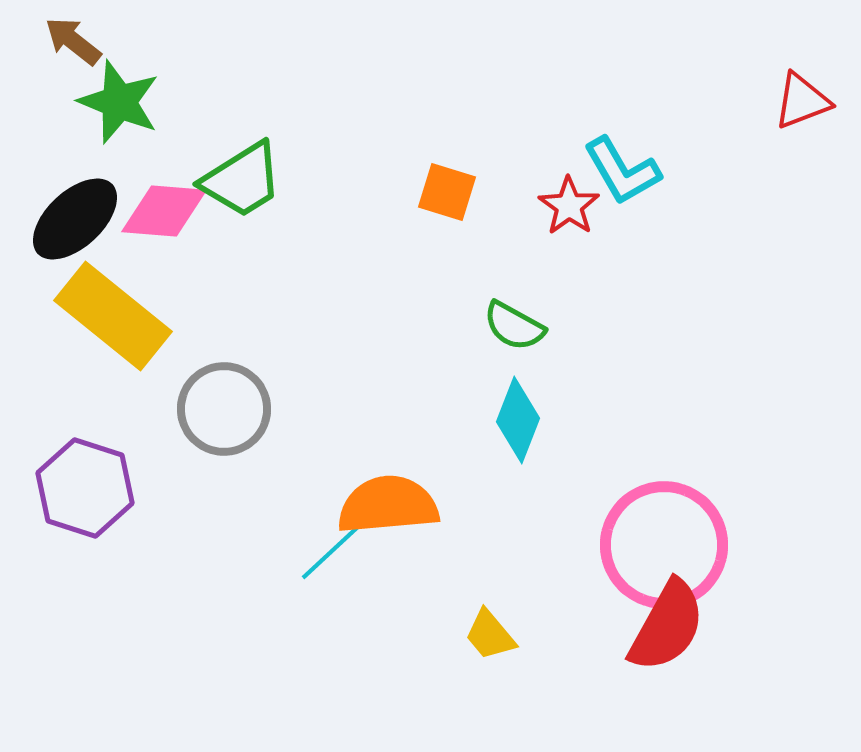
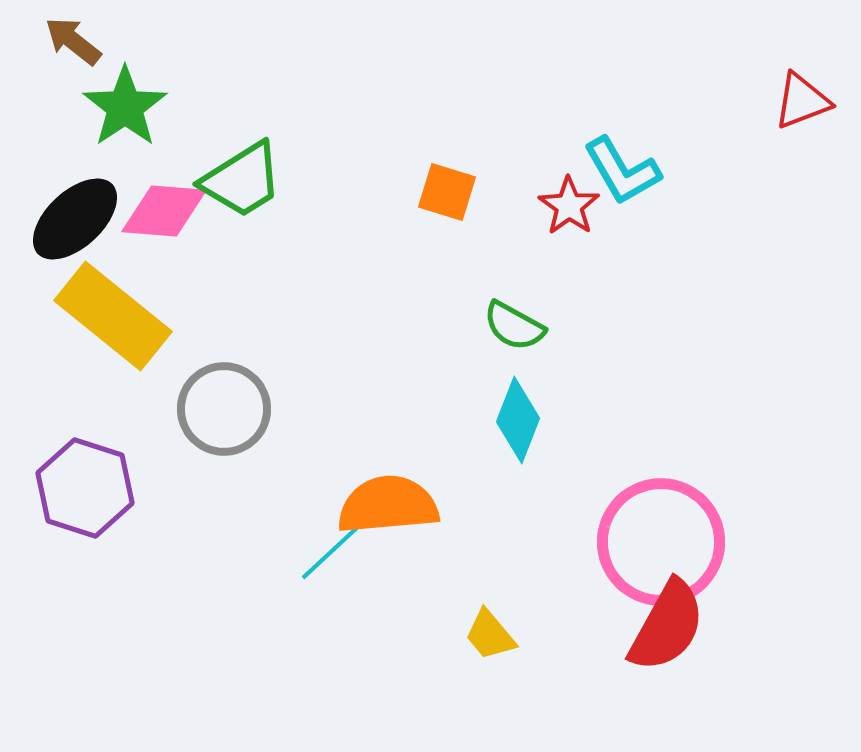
green star: moved 6 px right, 5 px down; rotated 16 degrees clockwise
pink circle: moved 3 px left, 3 px up
